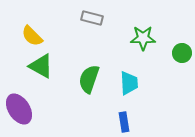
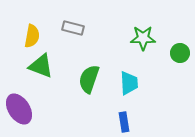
gray rectangle: moved 19 px left, 10 px down
yellow semicircle: rotated 125 degrees counterclockwise
green circle: moved 2 px left
green triangle: rotated 8 degrees counterclockwise
